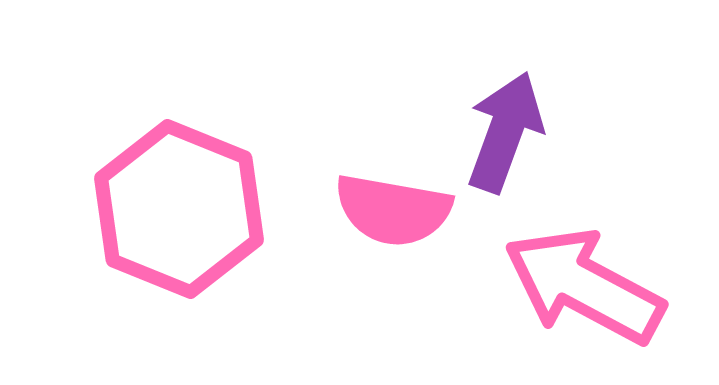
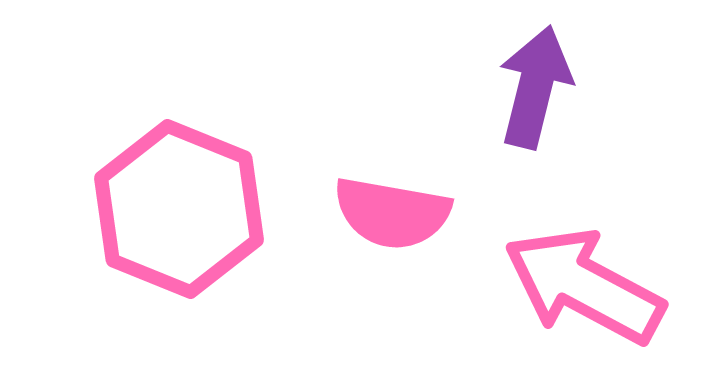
purple arrow: moved 30 px right, 45 px up; rotated 6 degrees counterclockwise
pink semicircle: moved 1 px left, 3 px down
